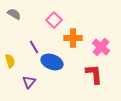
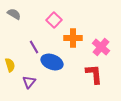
yellow semicircle: moved 4 px down
